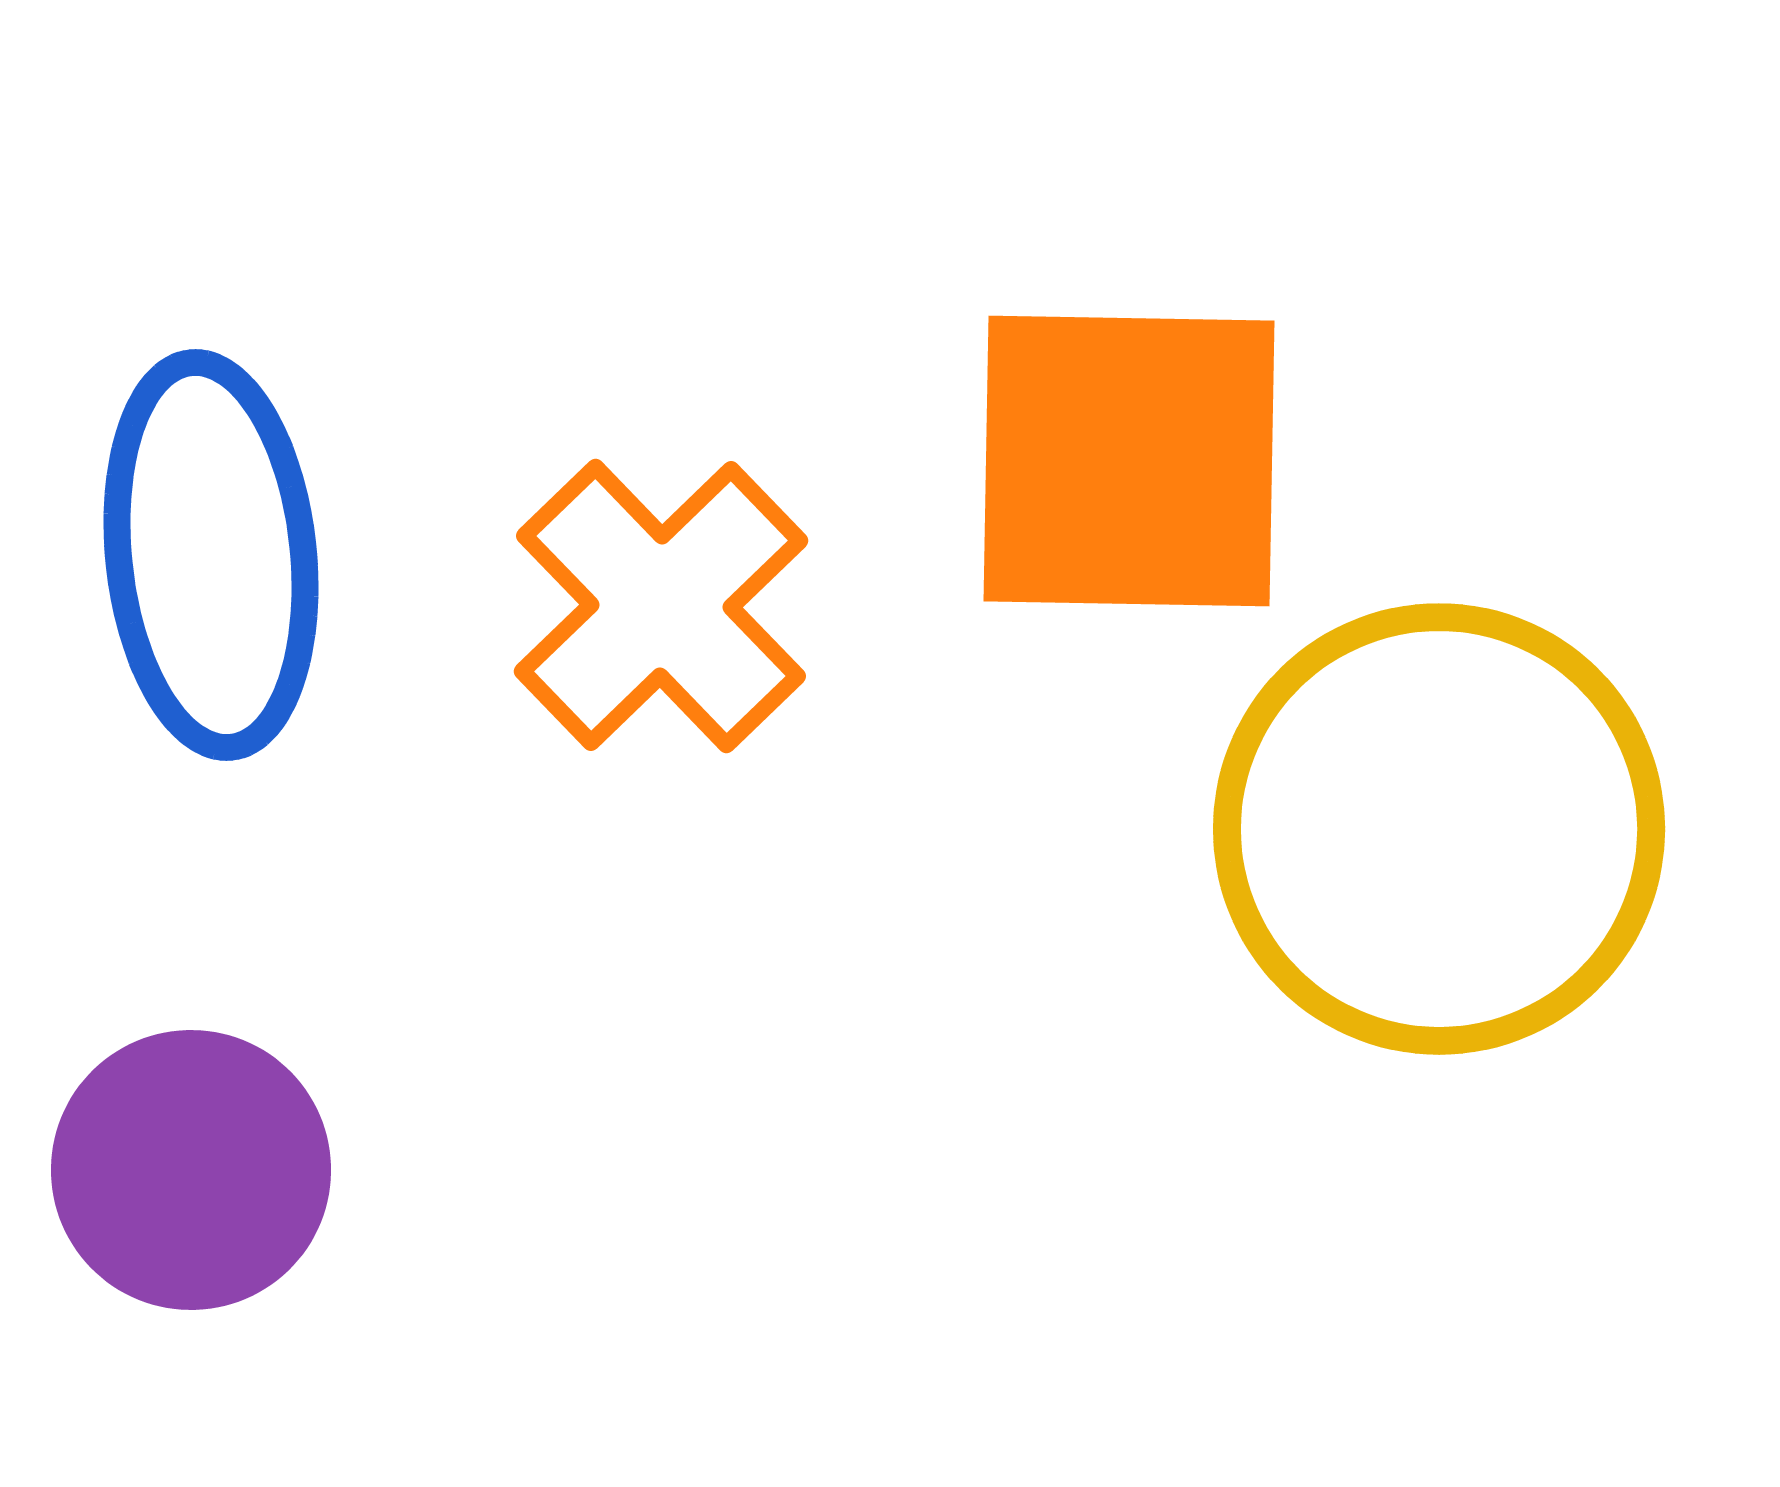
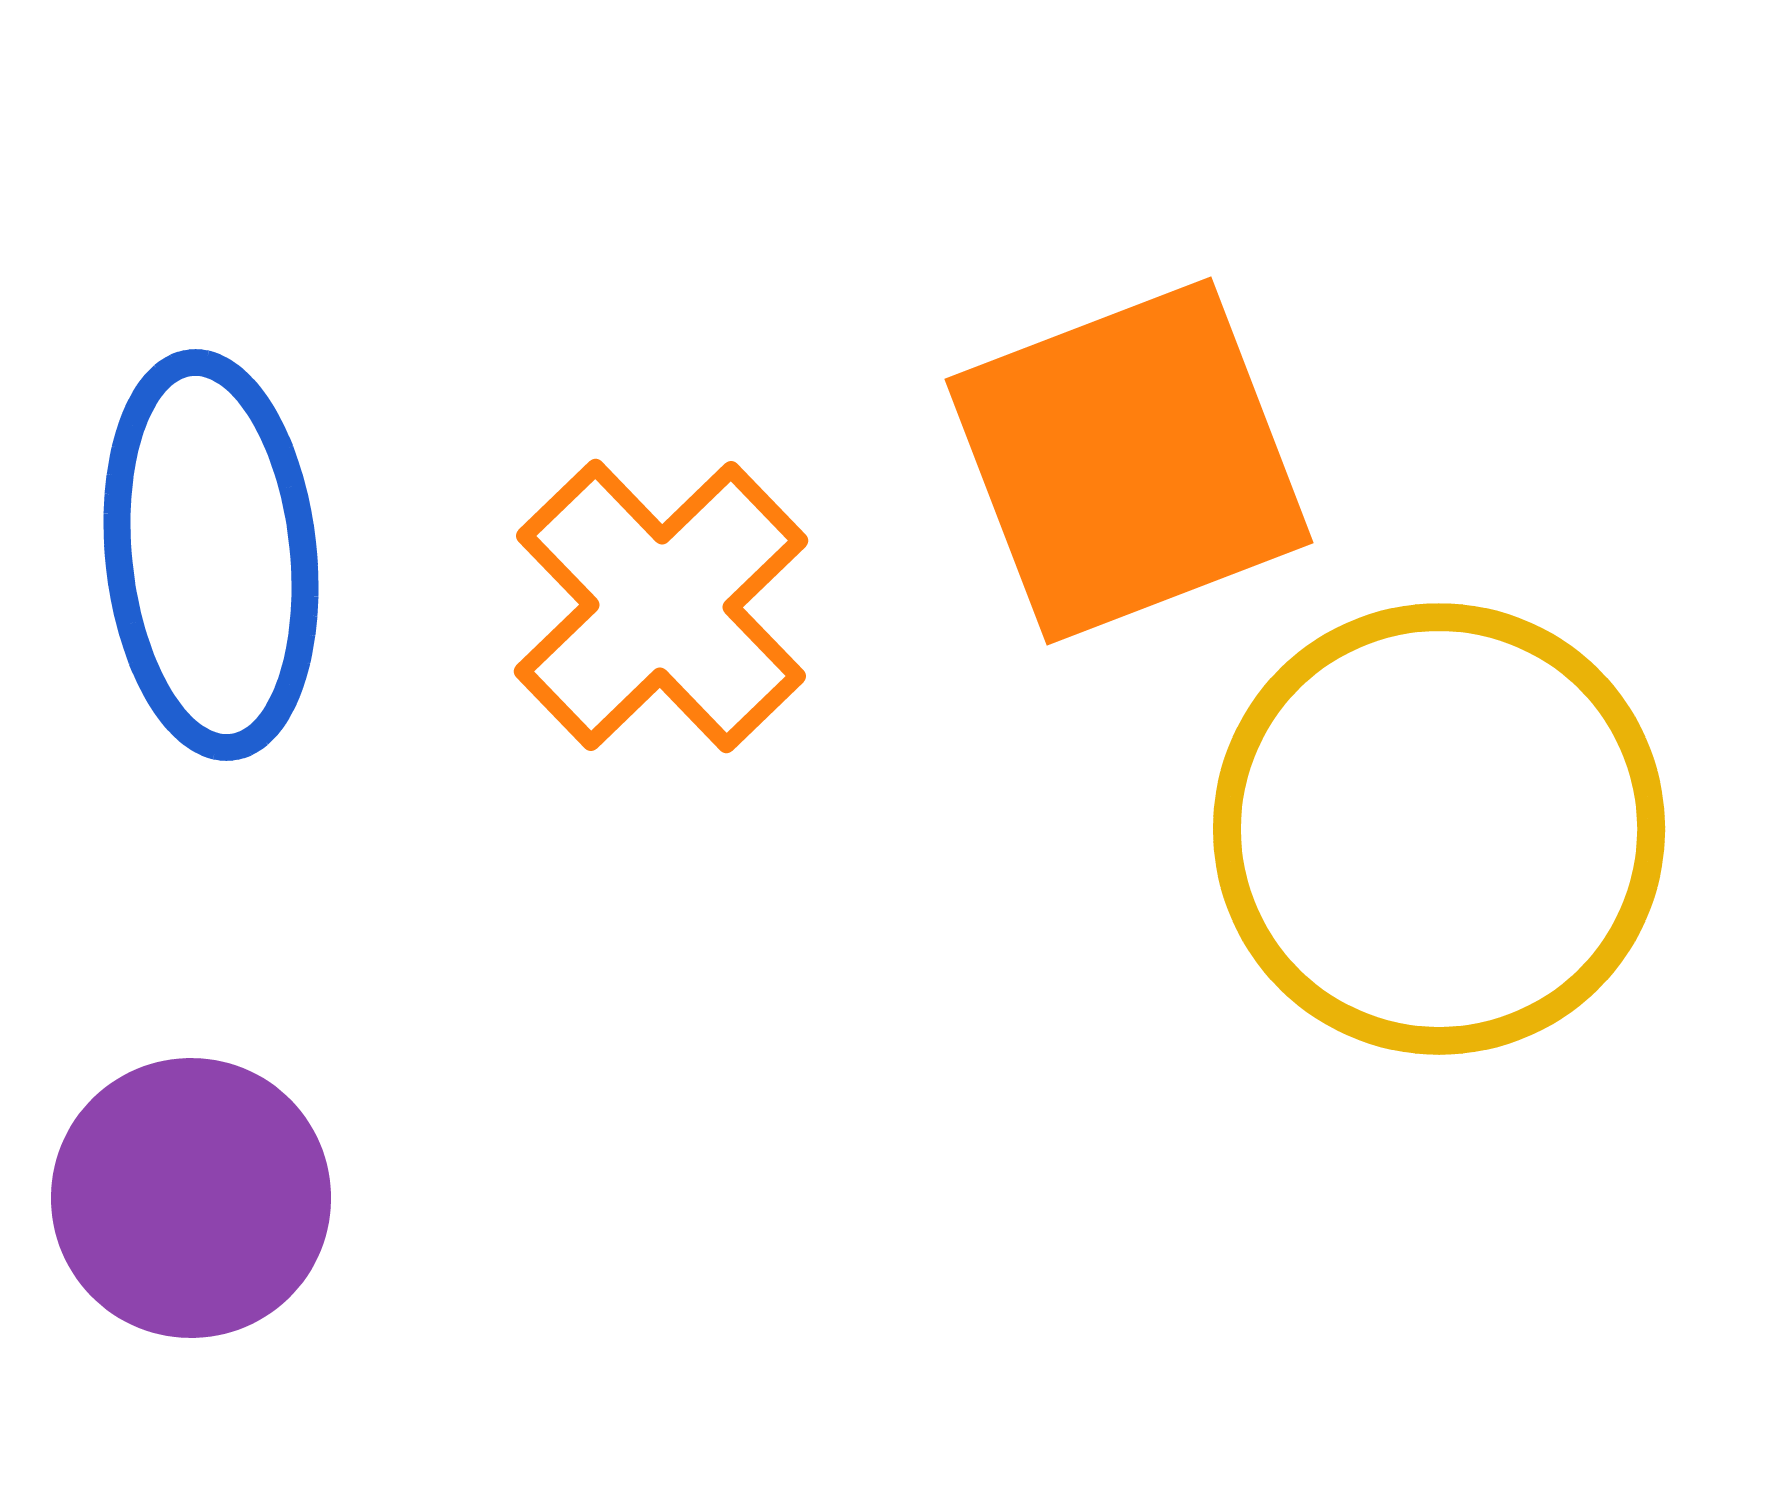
orange square: rotated 22 degrees counterclockwise
purple circle: moved 28 px down
